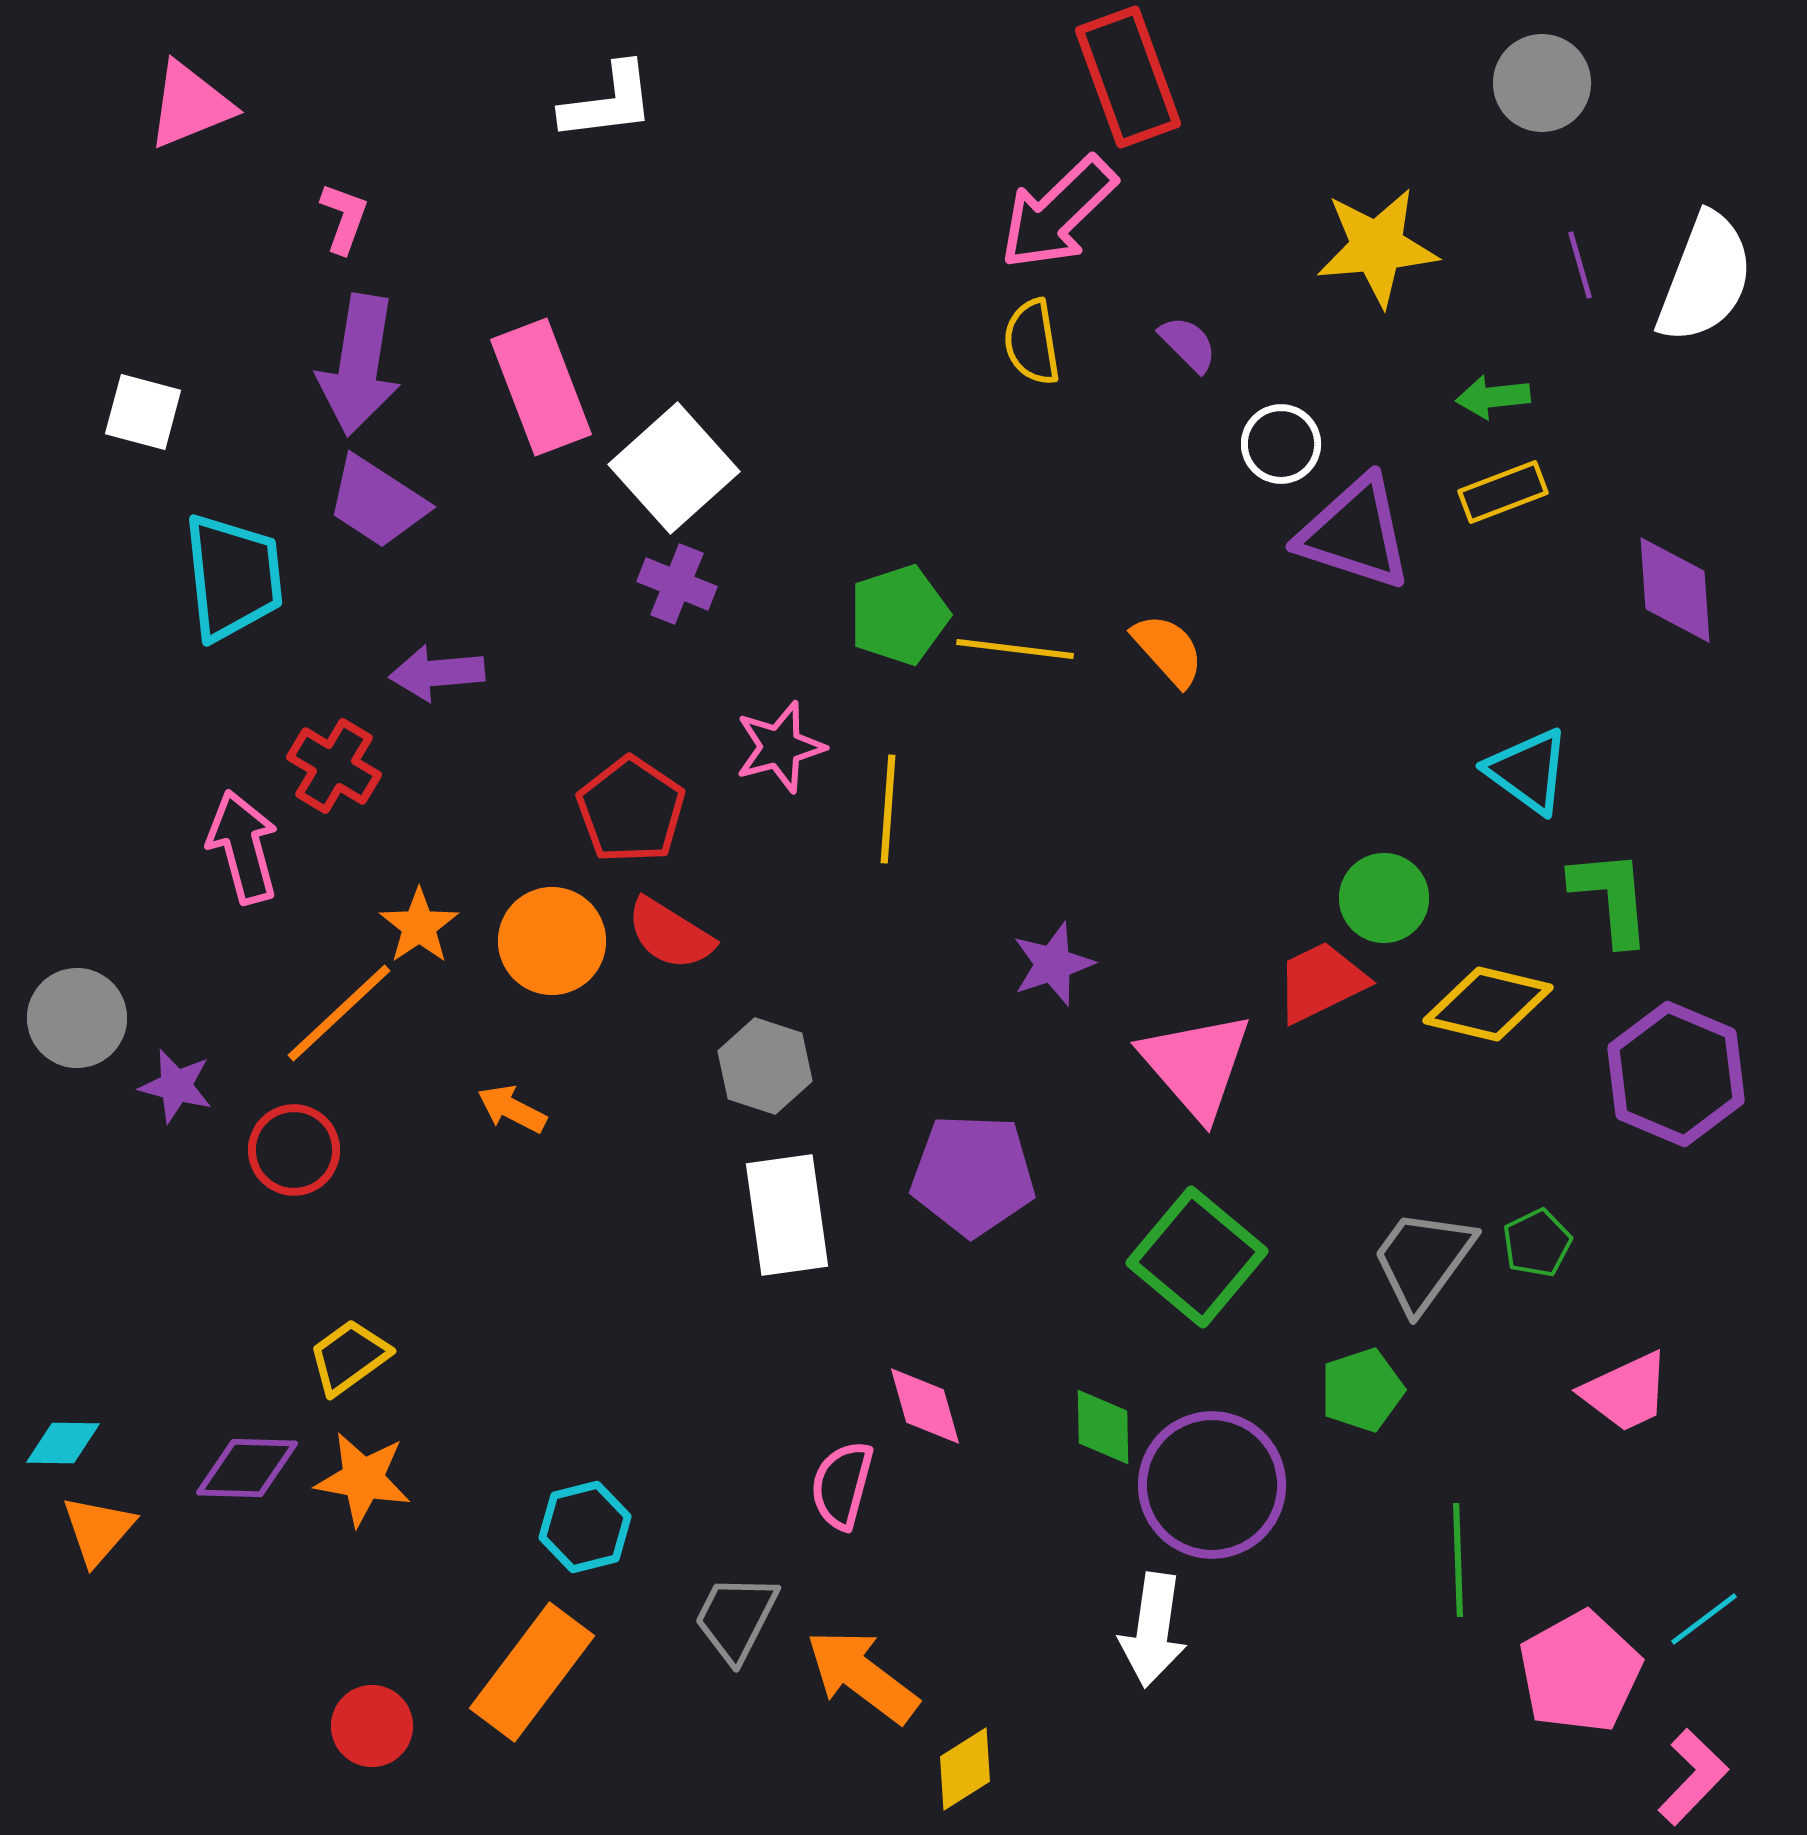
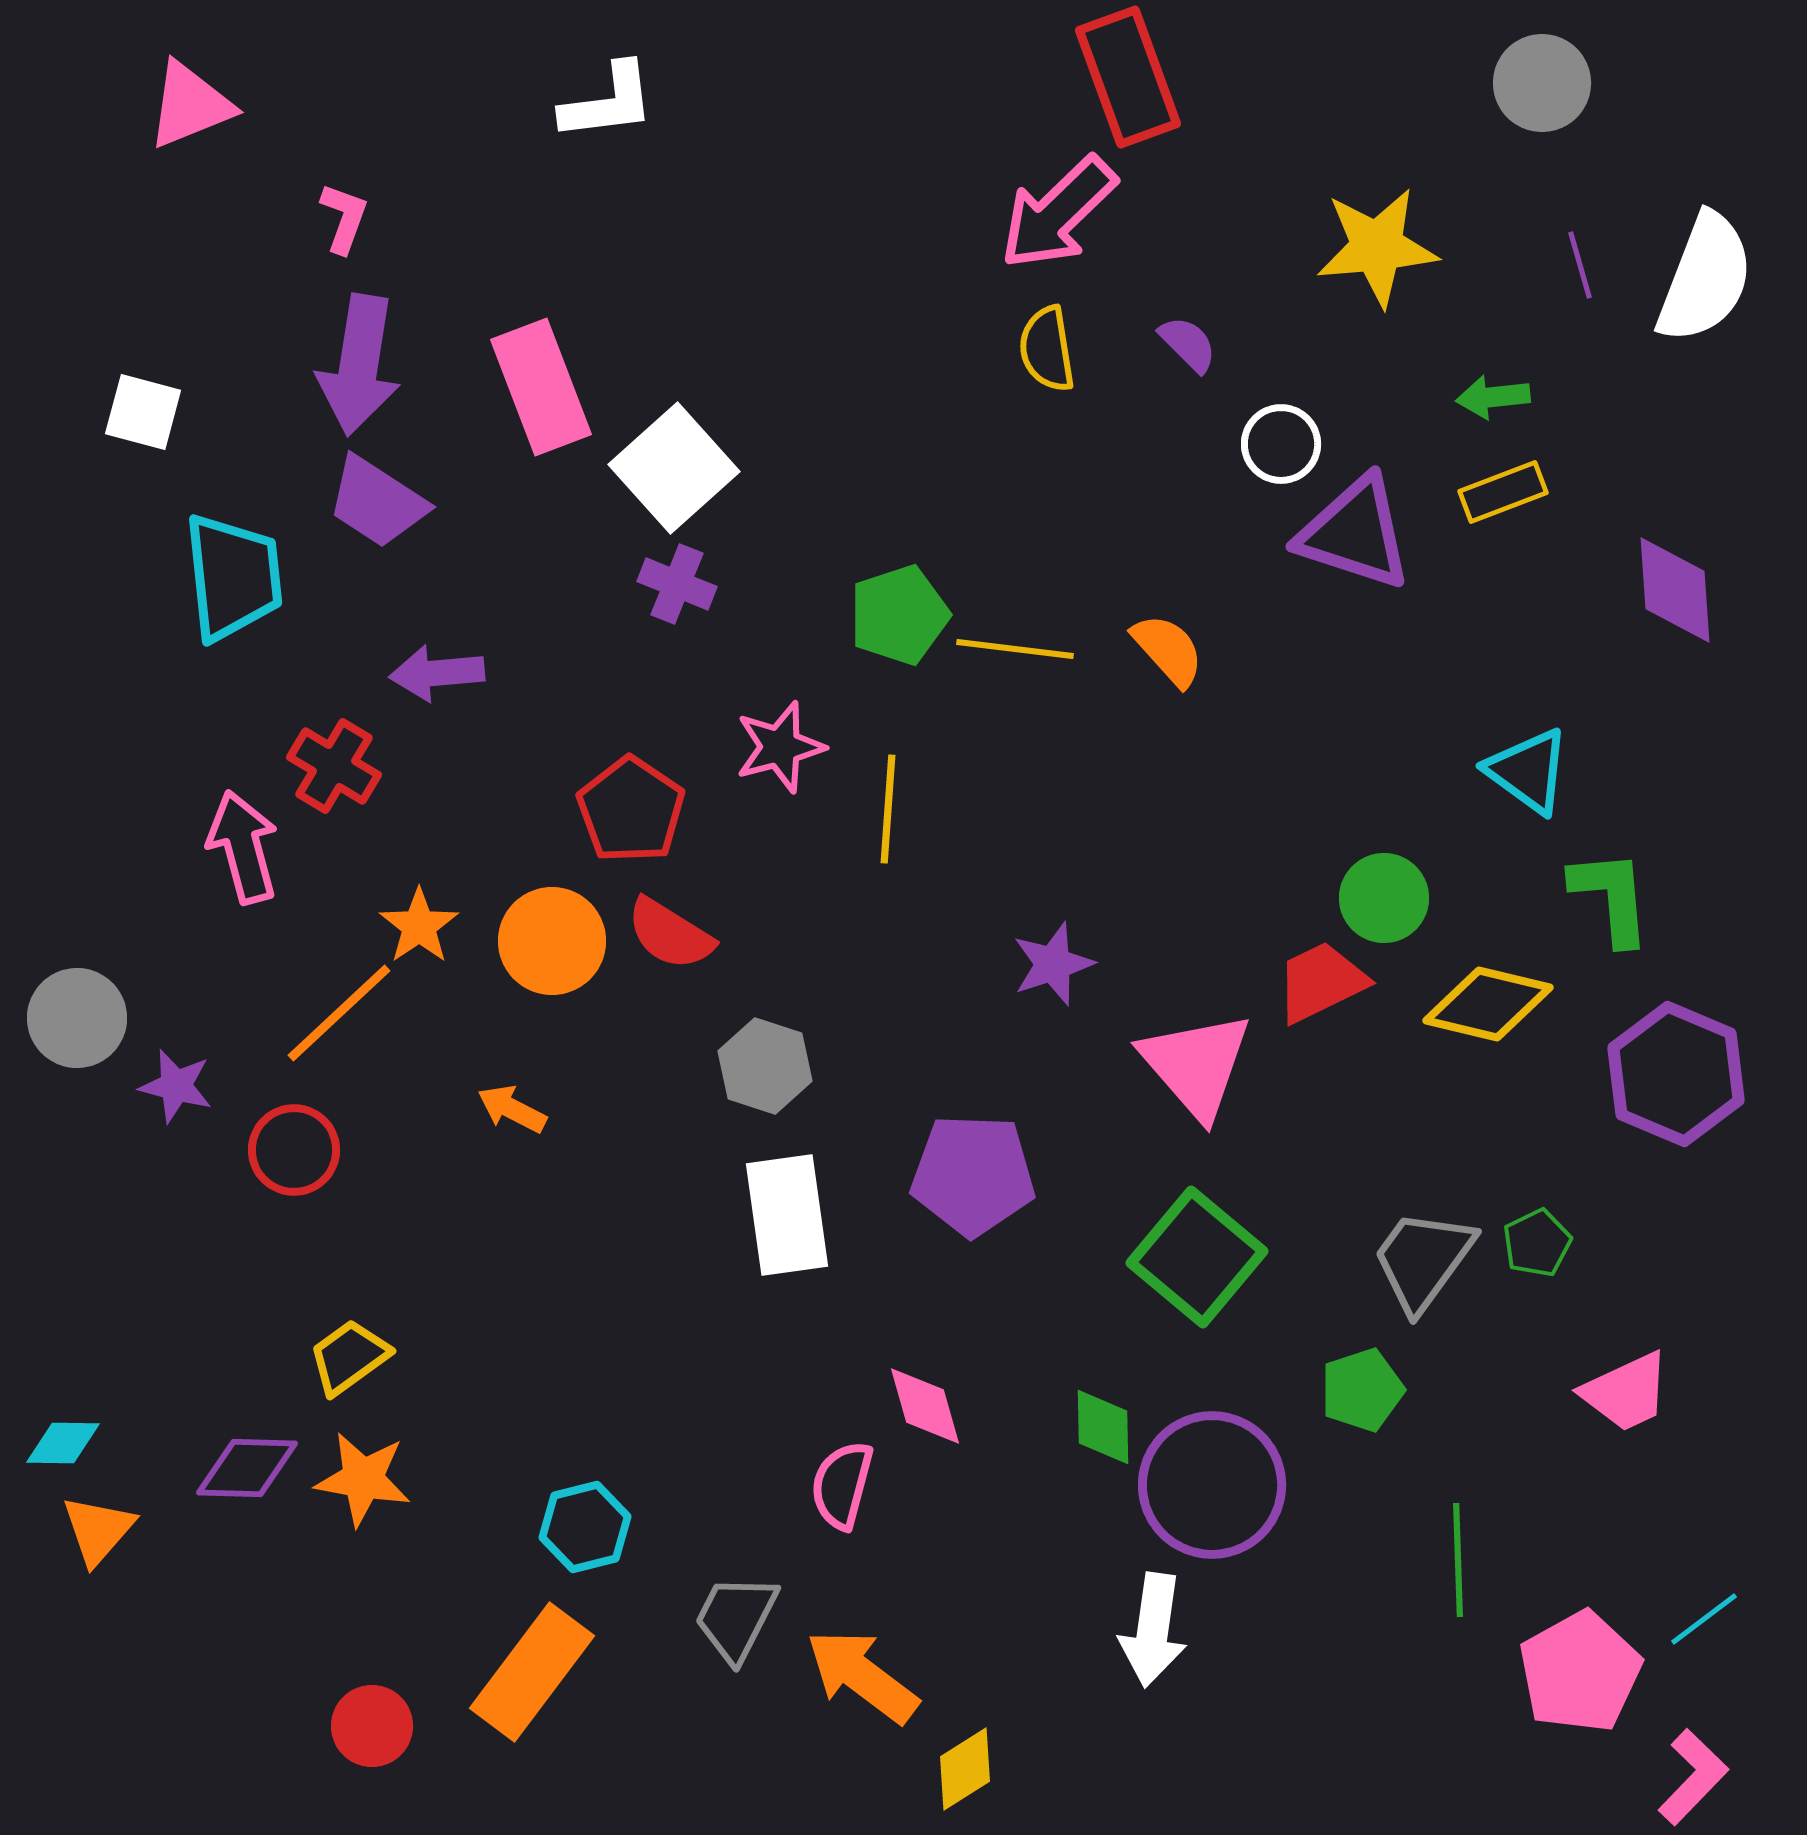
yellow semicircle at (1032, 342): moved 15 px right, 7 px down
